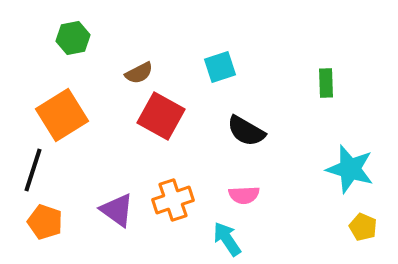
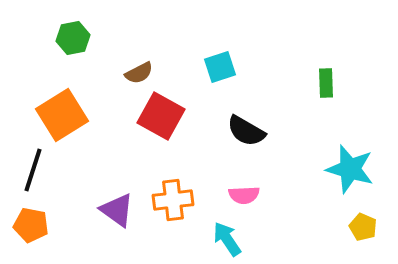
orange cross: rotated 12 degrees clockwise
orange pentagon: moved 14 px left, 3 px down; rotated 8 degrees counterclockwise
